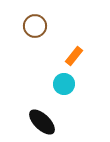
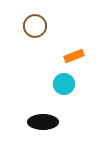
orange rectangle: rotated 30 degrees clockwise
black ellipse: moved 1 px right; rotated 44 degrees counterclockwise
